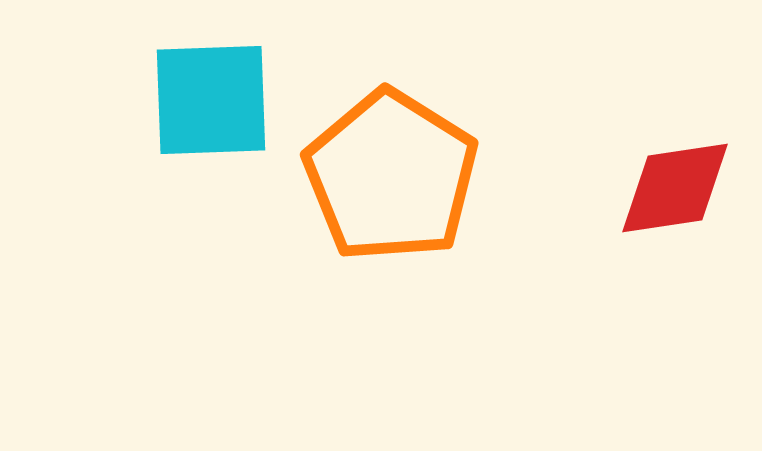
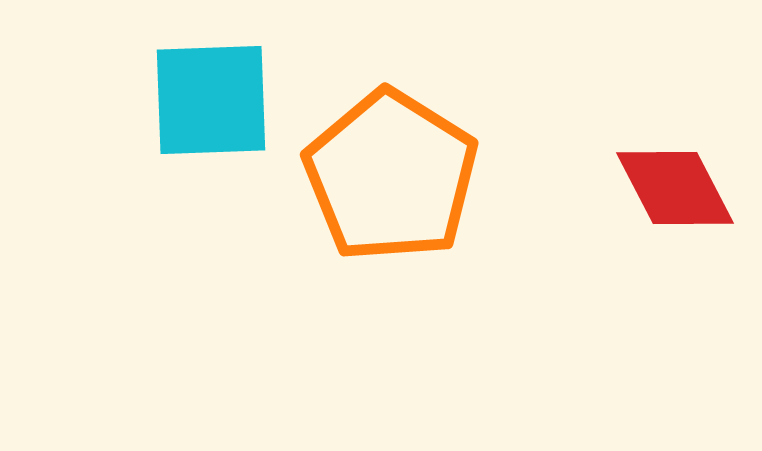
red diamond: rotated 71 degrees clockwise
